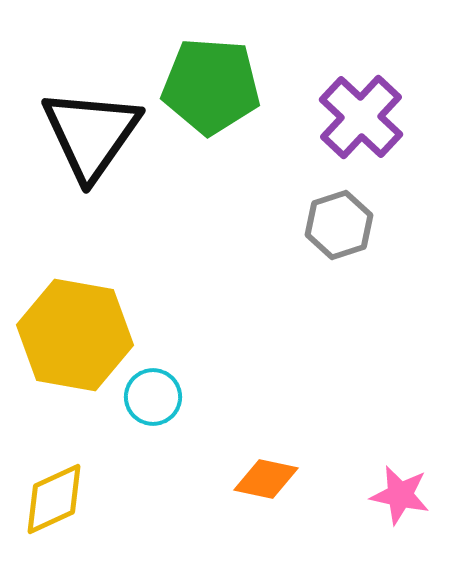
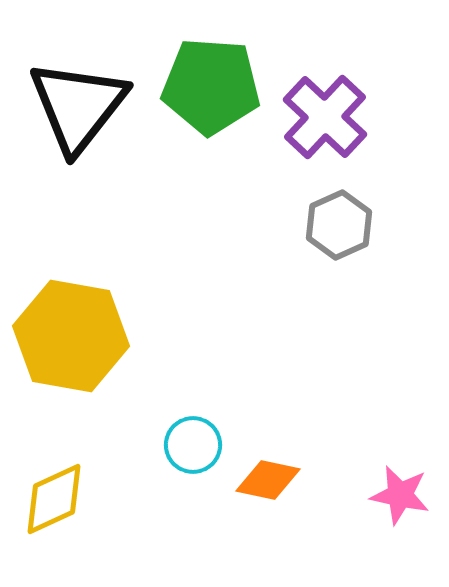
purple cross: moved 36 px left
black triangle: moved 13 px left, 28 px up; rotated 3 degrees clockwise
gray hexagon: rotated 6 degrees counterclockwise
yellow hexagon: moved 4 px left, 1 px down
cyan circle: moved 40 px right, 48 px down
orange diamond: moved 2 px right, 1 px down
